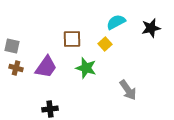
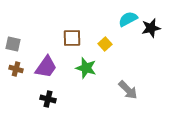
cyan semicircle: moved 12 px right, 3 px up
brown square: moved 1 px up
gray square: moved 1 px right, 2 px up
brown cross: moved 1 px down
gray arrow: rotated 10 degrees counterclockwise
black cross: moved 2 px left, 10 px up; rotated 21 degrees clockwise
